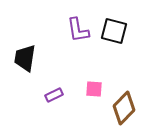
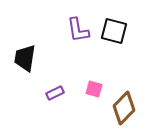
pink square: rotated 12 degrees clockwise
purple rectangle: moved 1 px right, 2 px up
